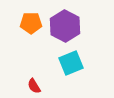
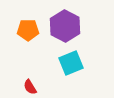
orange pentagon: moved 3 px left, 7 px down
red semicircle: moved 4 px left, 1 px down
